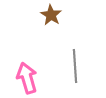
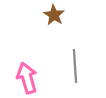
brown star: moved 3 px right
